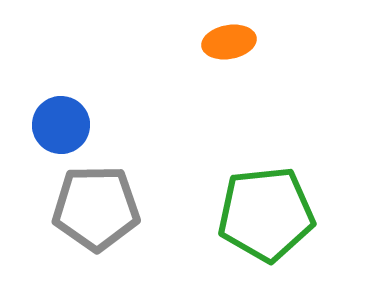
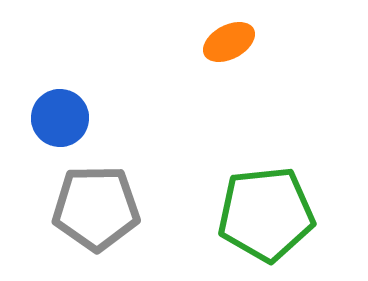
orange ellipse: rotated 18 degrees counterclockwise
blue circle: moved 1 px left, 7 px up
